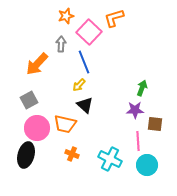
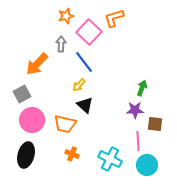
blue line: rotated 15 degrees counterclockwise
gray square: moved 7 px left, 6 px up
pink circle: moved 5 px left, 8 px up
